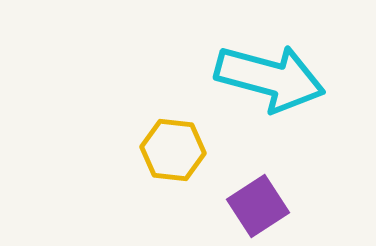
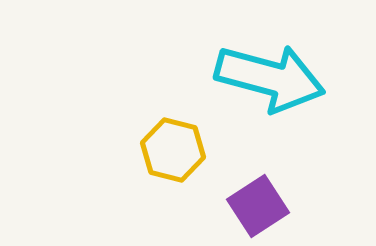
yellow hexagon: rotated 8 degrees clockwise
